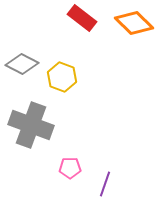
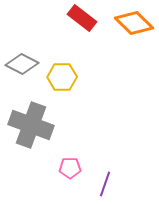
yellow hexagon: rotated 20 degrees counterclockwise
